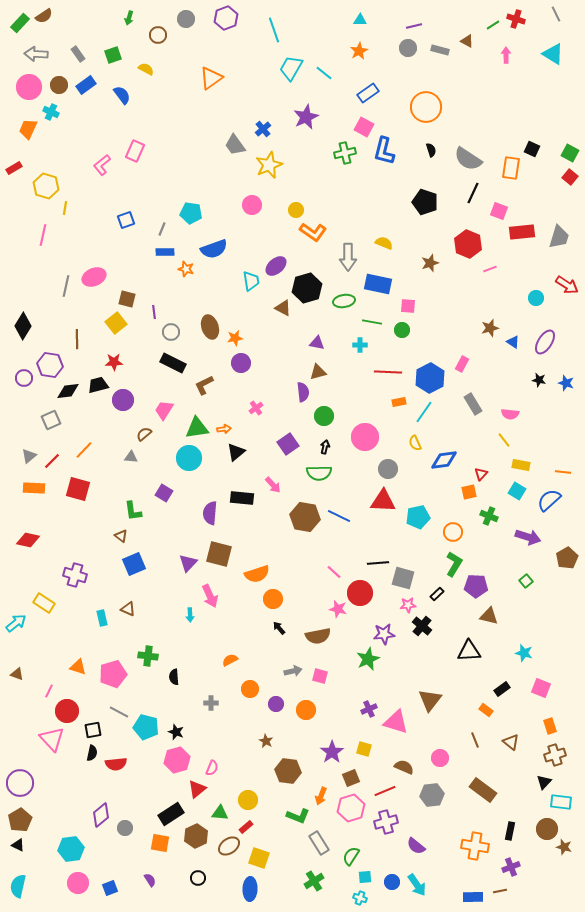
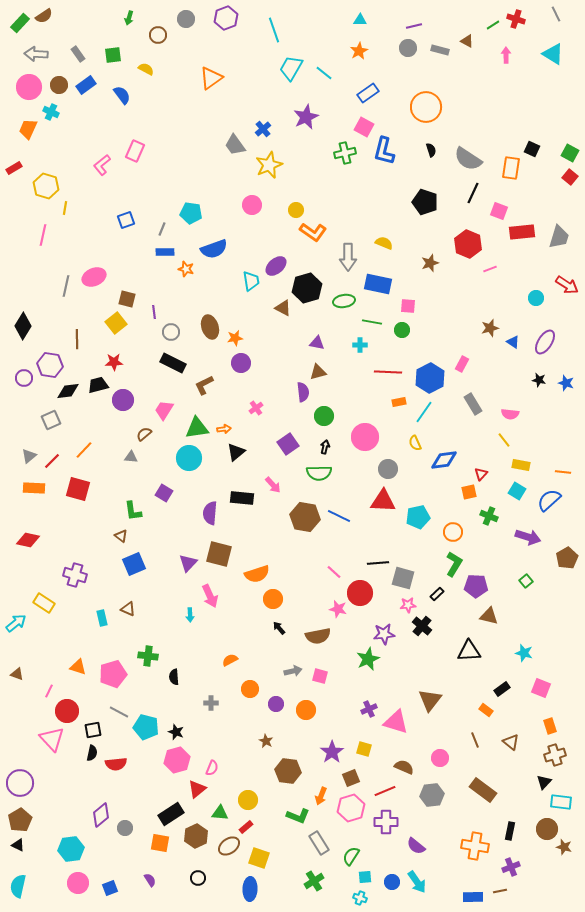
green square at (113, 55): rotated 12 degrees clockwise
purple cross at (386, 822): rotated 15 degrees clockwise
cyan arrow at (417, 885): moved 3 px up
